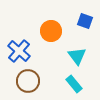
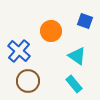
cyan triangle: rotated 18 degrees counterclockwise
